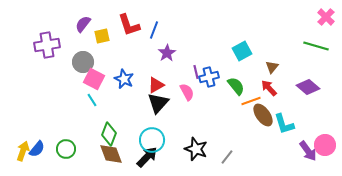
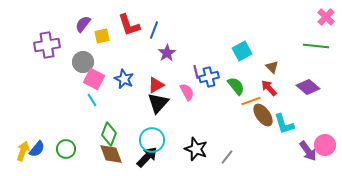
green line: rotated 10 degrees counterclockwise
brown triangle: rotated 24 degrees counterclockwise
